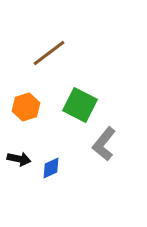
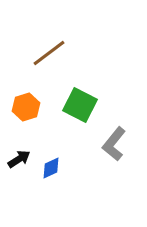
gray L-shape: moved 10 px right
black arrow: rotated 45 degrees counterclockwise
